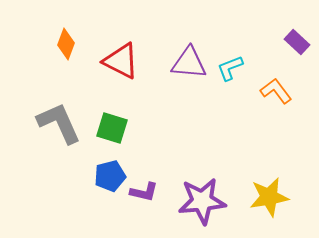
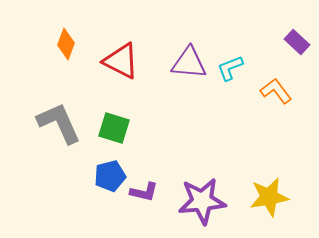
green square: moved 2 px right
